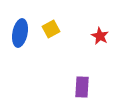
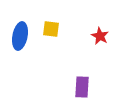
yellow square: rotated 36 degrees clockwise
blue ellipse: moved 3 px down
